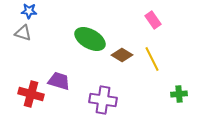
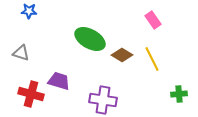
gray triangle: moved 2 px left, 20 px down
